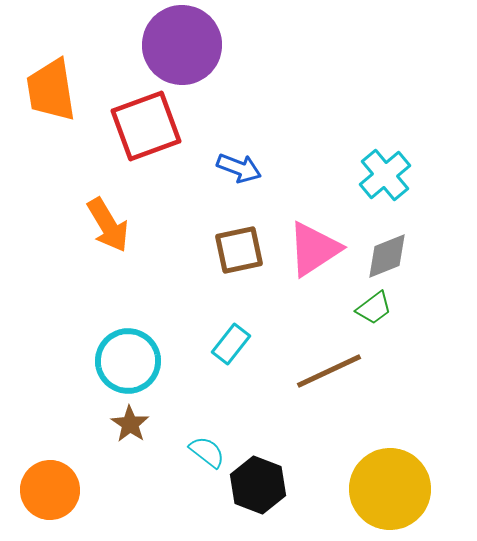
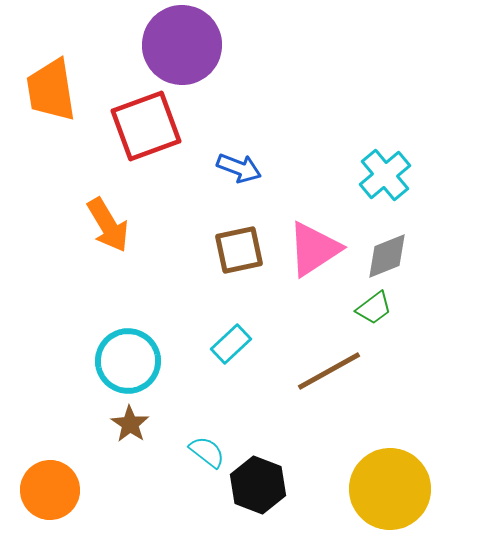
cyan rectangle: rotated 9 degrees clockwise
brown line: rotated 4 degrees counterclockwise
